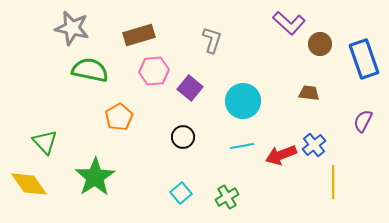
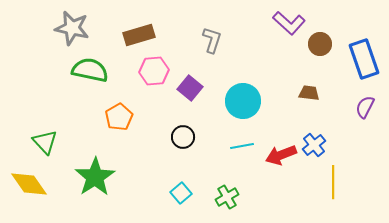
purple semicircle: moved 2 px right, 14 px up
